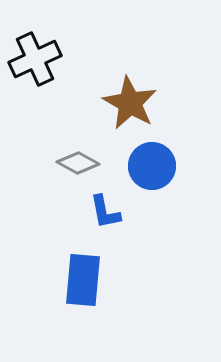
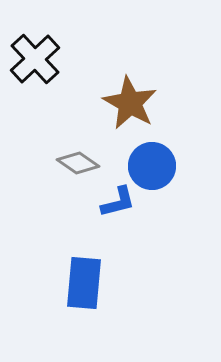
black cross: rotated 18 degrees counterclockwise
gray diamond: rotated 6 degrees clockwise
blue L-shape: moved 13 px right, 10 px up; rotated 93 degrees counterclockwise
blue rectangle: moved 1 px right, 3 px down
